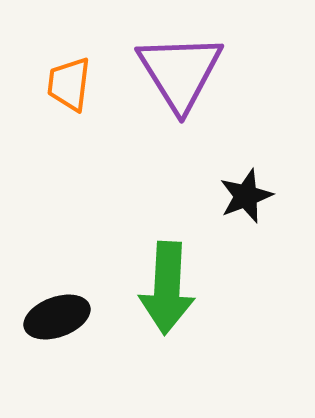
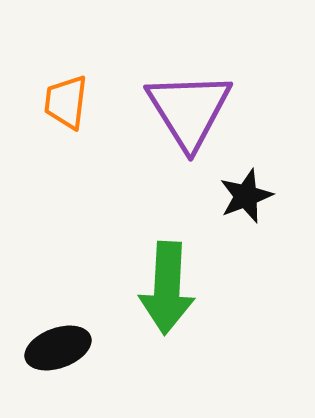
purple triangle: moved 9 px right, 38 px down
orange trapezoid: moved 3 px left, 18 px down
black ellipse: moved 1 px right, 31 px down
